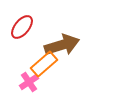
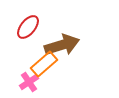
red ellipse: moved 6 px right
